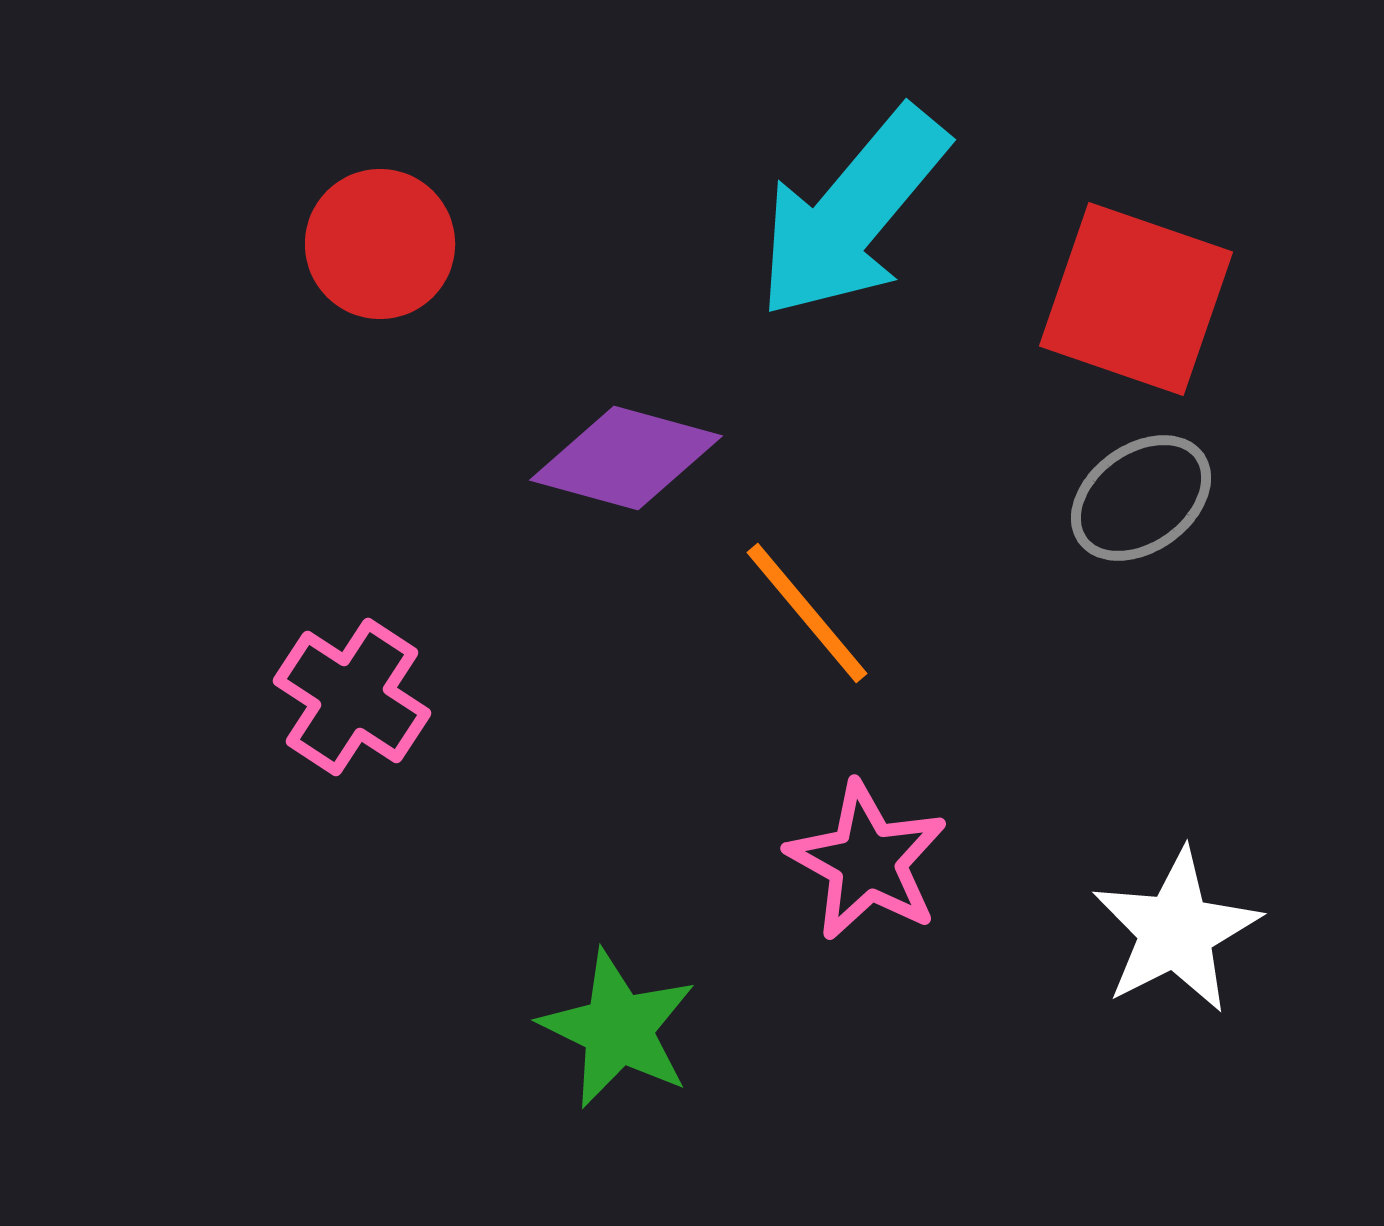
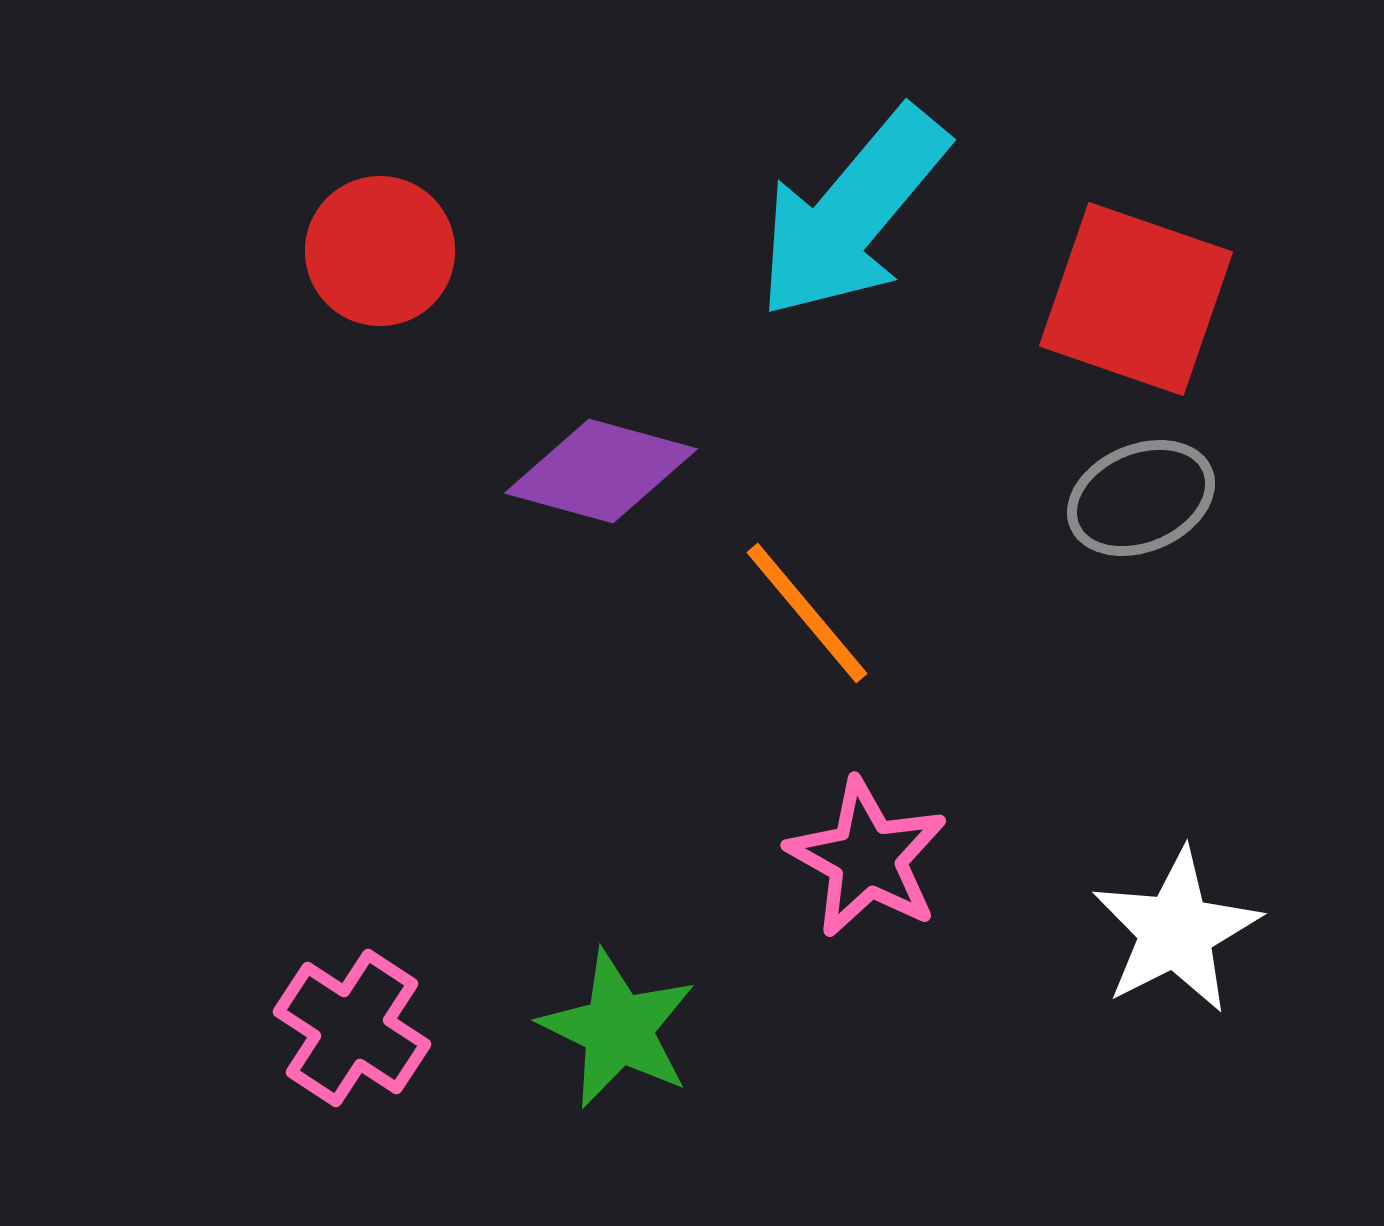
red circle: moved 7 px down
purple diamond: moved 25 px left, 13 px down
gray ellipse: rotated 13 degrees clockwise
pink cross: moved 331 px down
pink star: moved 3 px up
